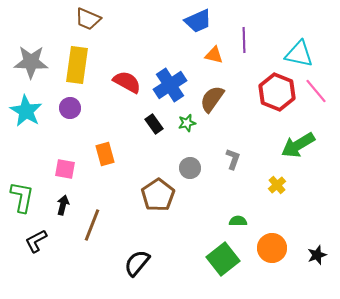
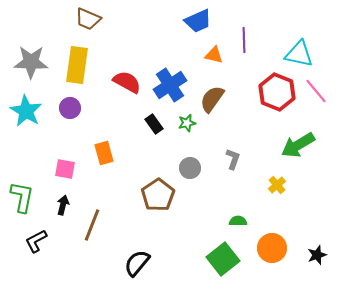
orange rectangle: moved 1 px left, 1 px up
